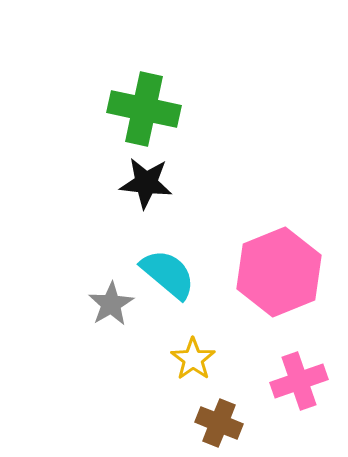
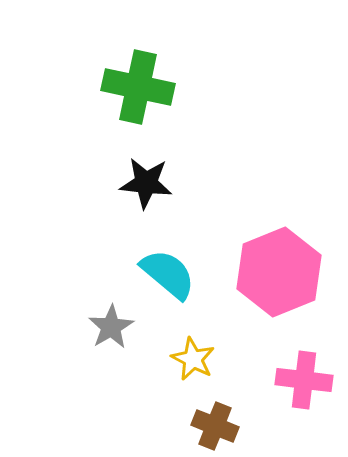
green cross: moved 6 px left, 22 px up
gray star: moved 23 px down
yellow star: rotated 9 degrees counterclockwise
pink cross: moved 5 px right, 1 px up; rotated 26 degrees clockwise
brown cross: moved 4 px left, 3 px down
